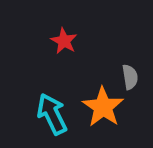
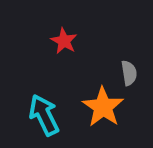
gray semicircle: moved 1 px left, 4 px up
cyan arrow: moved 8 px left, 1 px down
